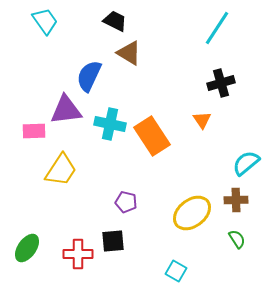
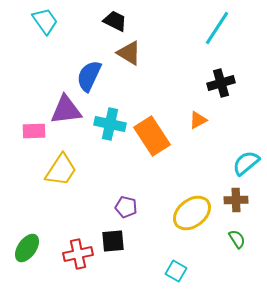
orange triangle: moved 4 px left; rotated 36 degrees clockwise
purple pentagon: moved 5 px down
red cross: rotated 12 degrees counterclockwise
